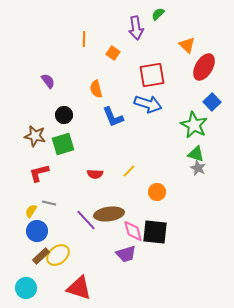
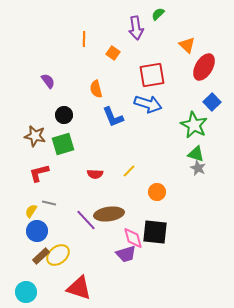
pink diamond: moved 7 px down
cyan circle: moved 4 px down
